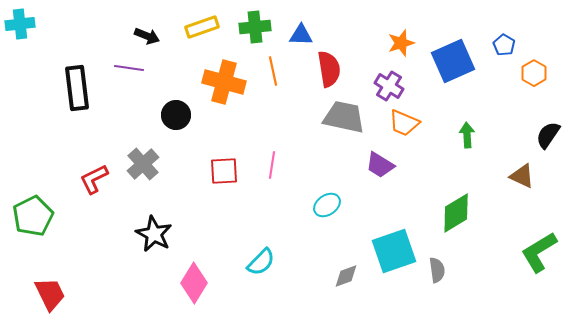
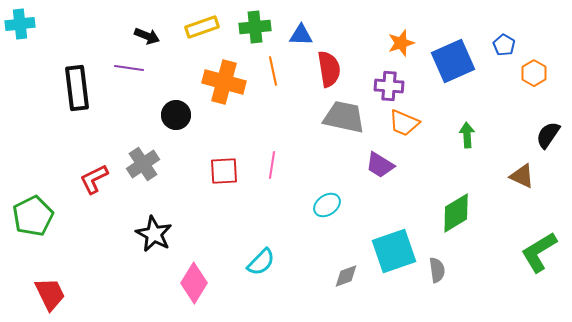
purple cross: rotated 28 degrees counterclockwise
gray cross: rotated 8 degrees clockwise
